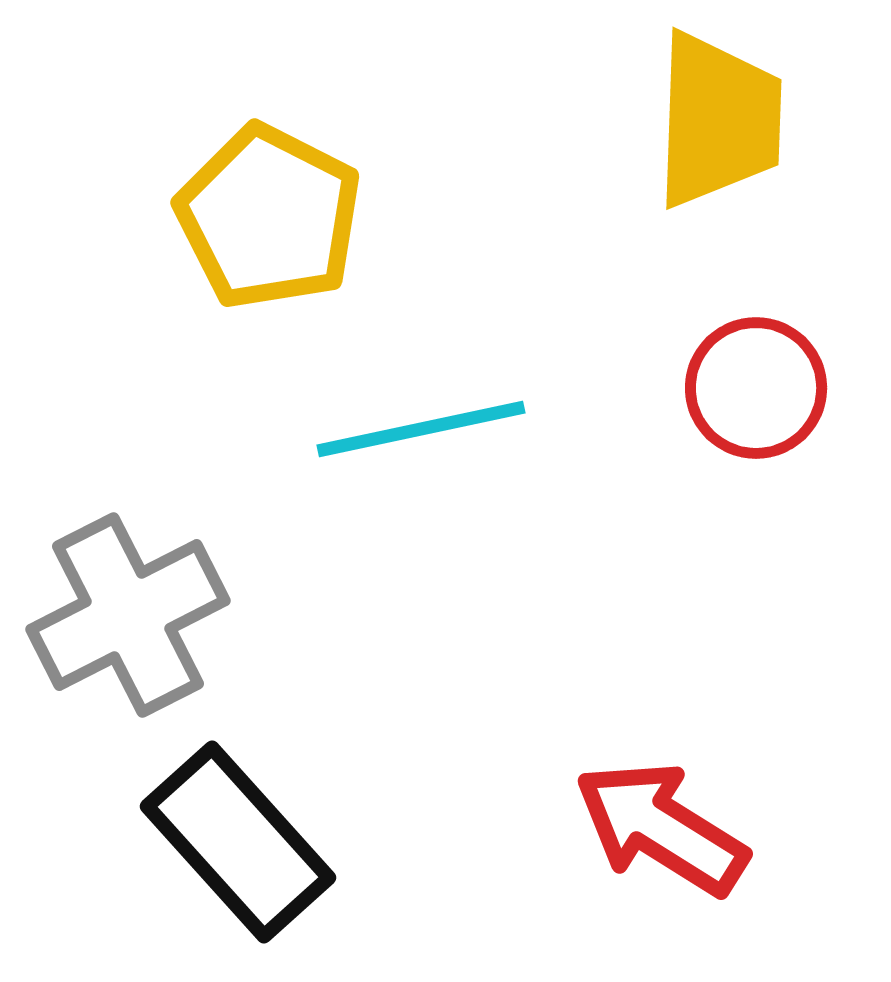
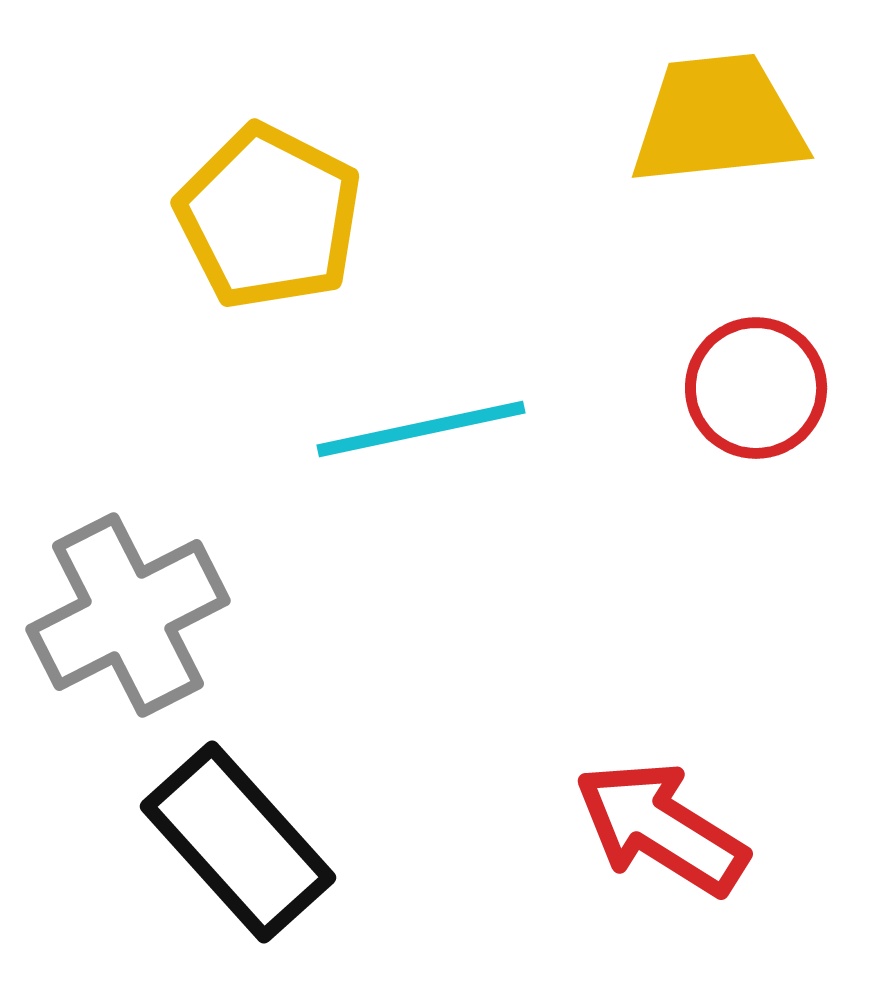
yellow trapezoid: rotated 98 degrees counterclockwise
